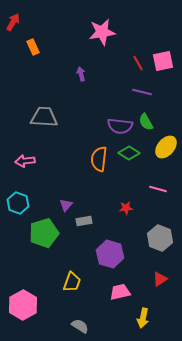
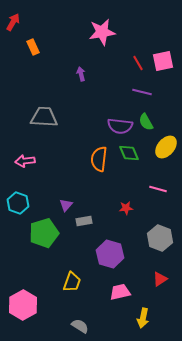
green diamond: rotated 35 degrees clockwise
